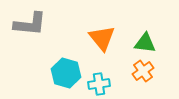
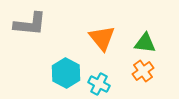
cyan hexagon: rotated 12 degrees clockwise
cyan cross: rotated 35 degrees clockwise
